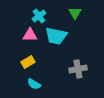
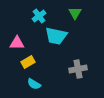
pink triangle: moved 13 px left, 8 px down
